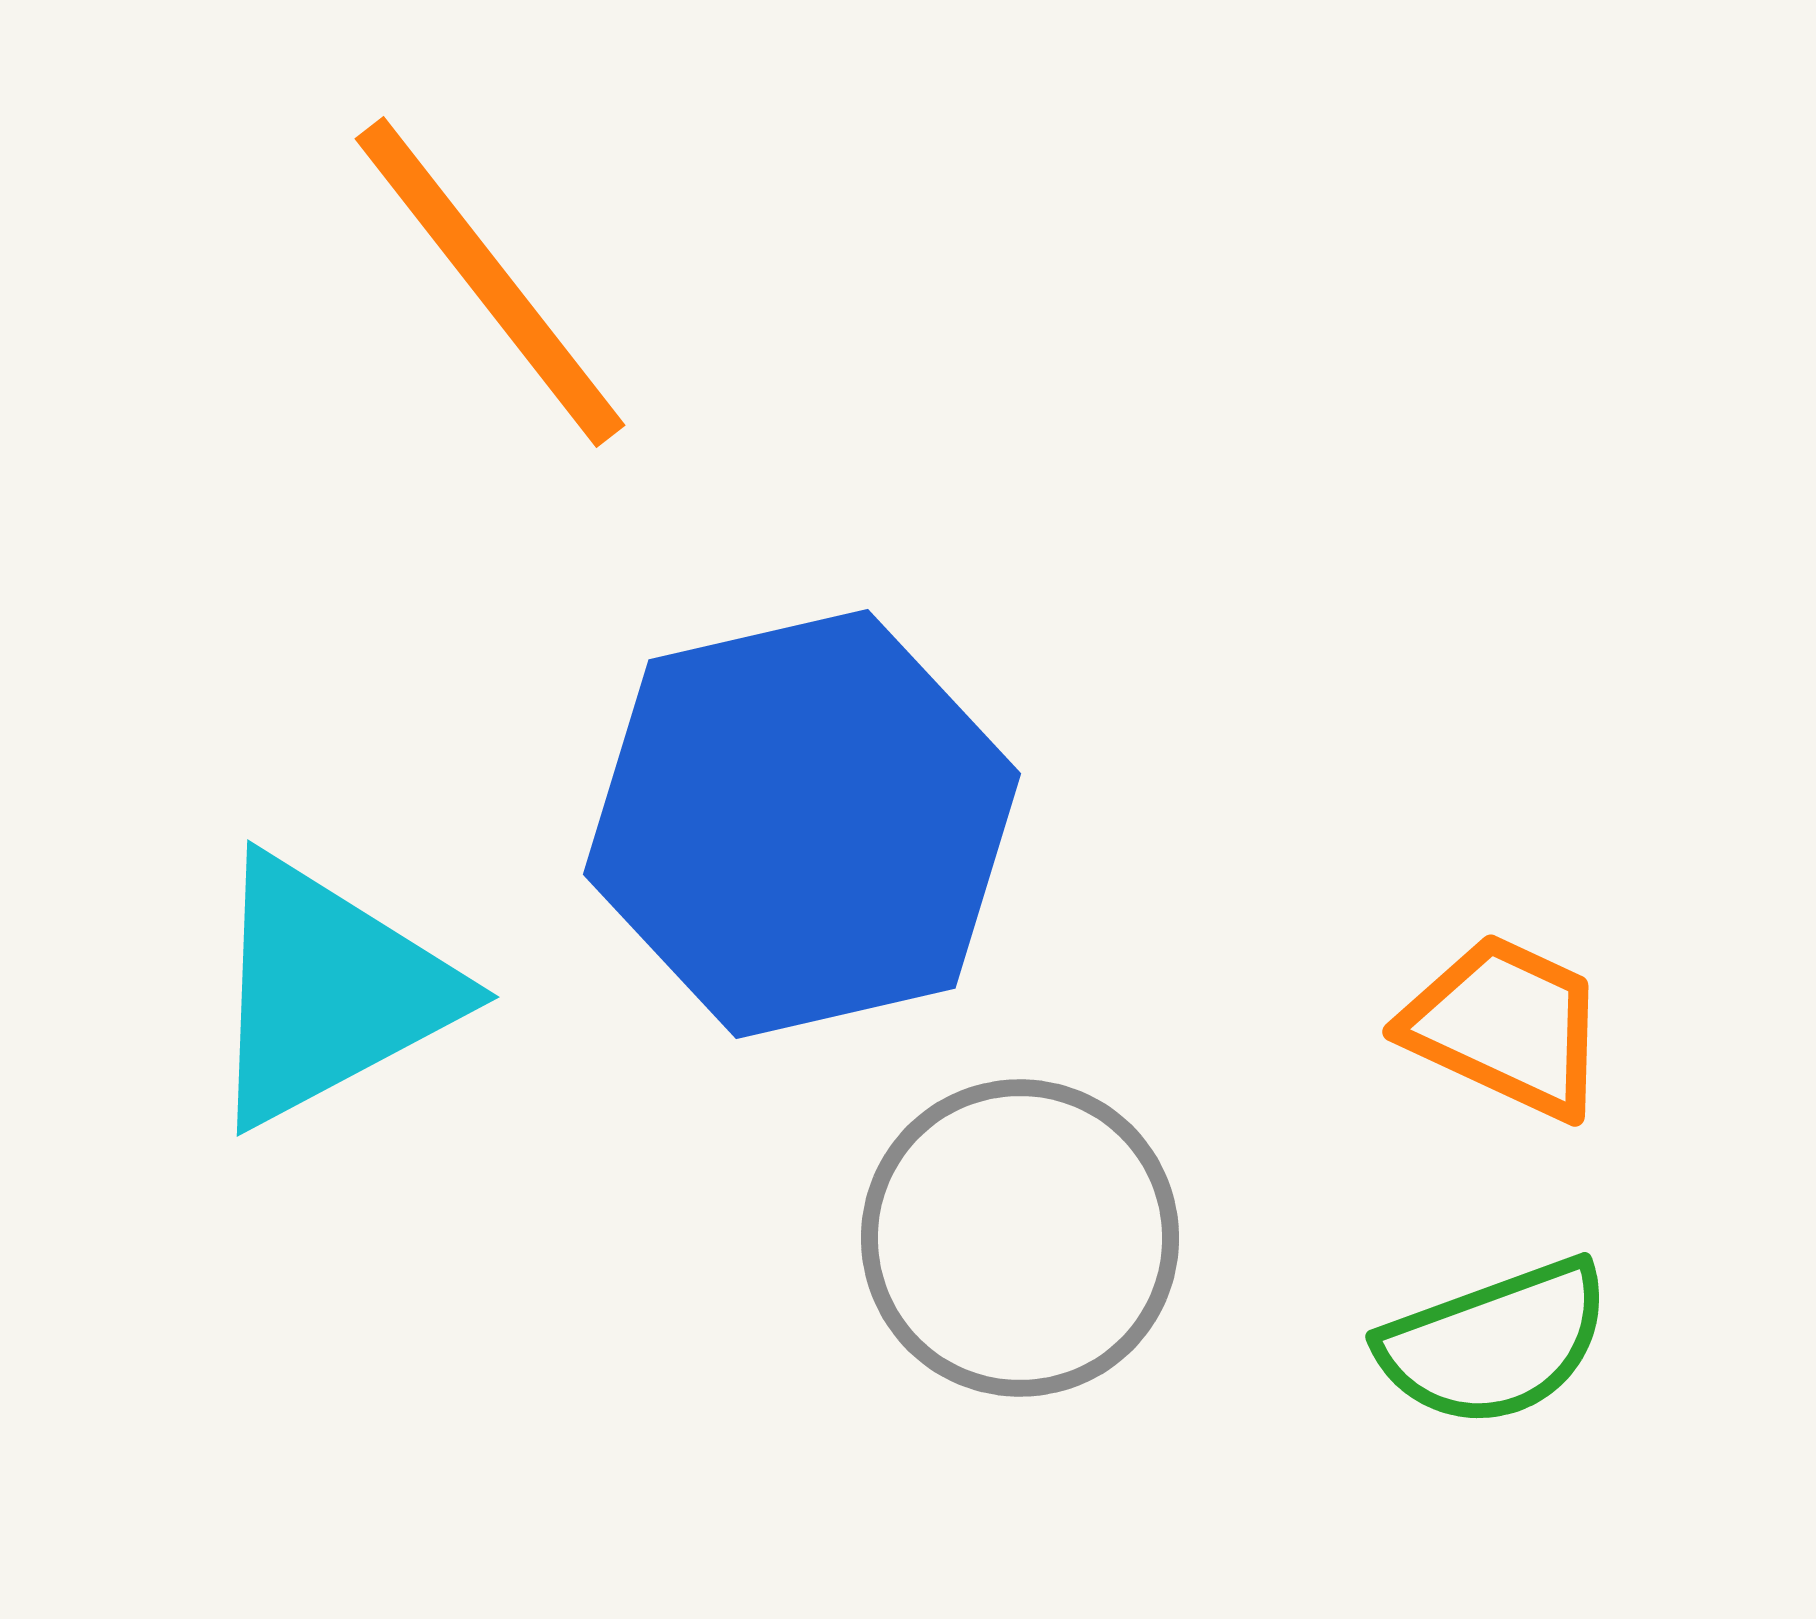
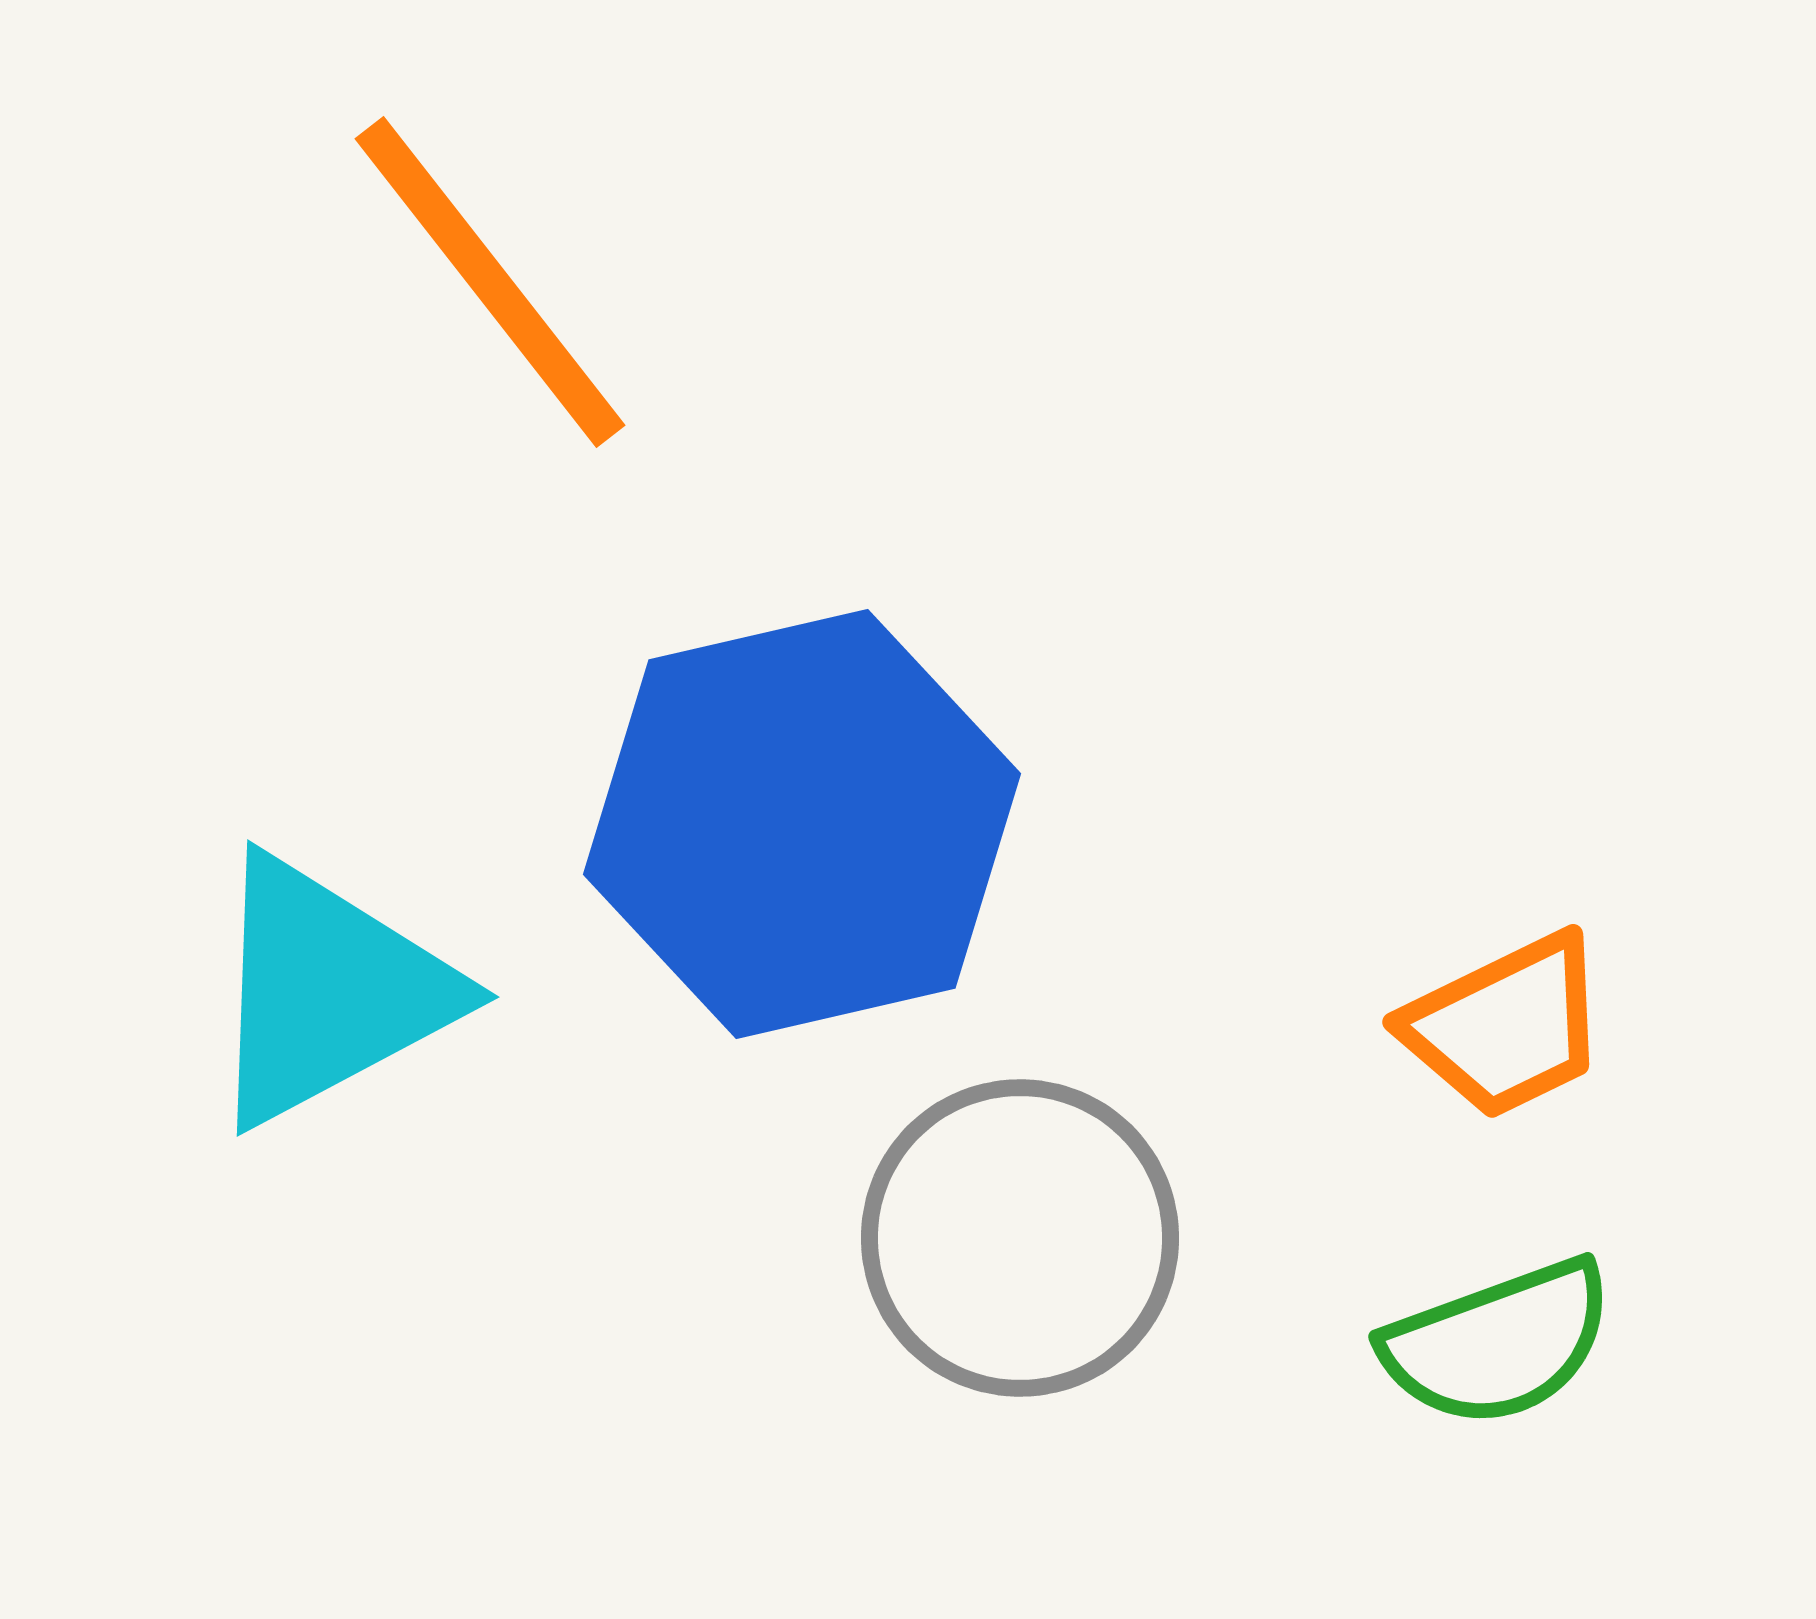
orange trapezoid: rotated 129 degrees clockwise
green semicircle: moved 3 px right
